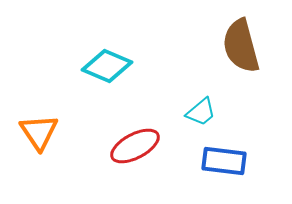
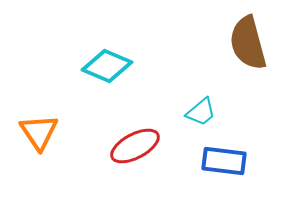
brown semicircle: moved 7 px right, 3 px up
